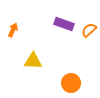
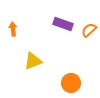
purple rectangle: moved 1 px left
orange arrow: moved 1 px up; rotated 32 degrees counterclockwise
yellow triangle: rotated 24 degrees counterclockwise
